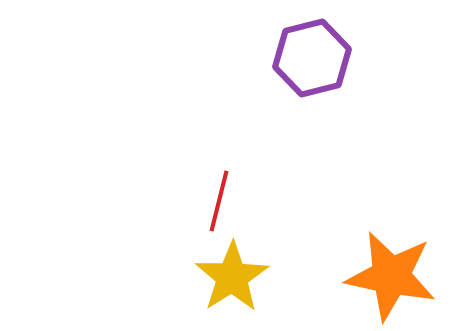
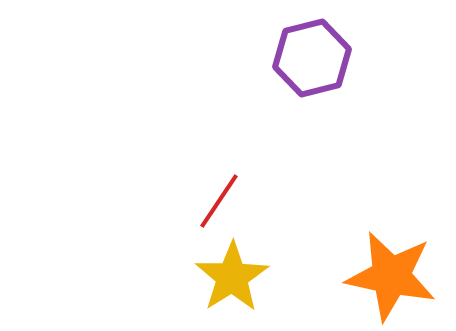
red line: rotated 20 degrees clockwise
